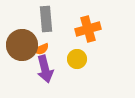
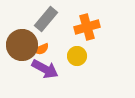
gray rectangle: rotated 45 degrees clockwise
orange cross: moved 1 px left, 2 px up
yellow circle: moved 3 px up
purple arrow: rotated 48 degrees counterclockwise
